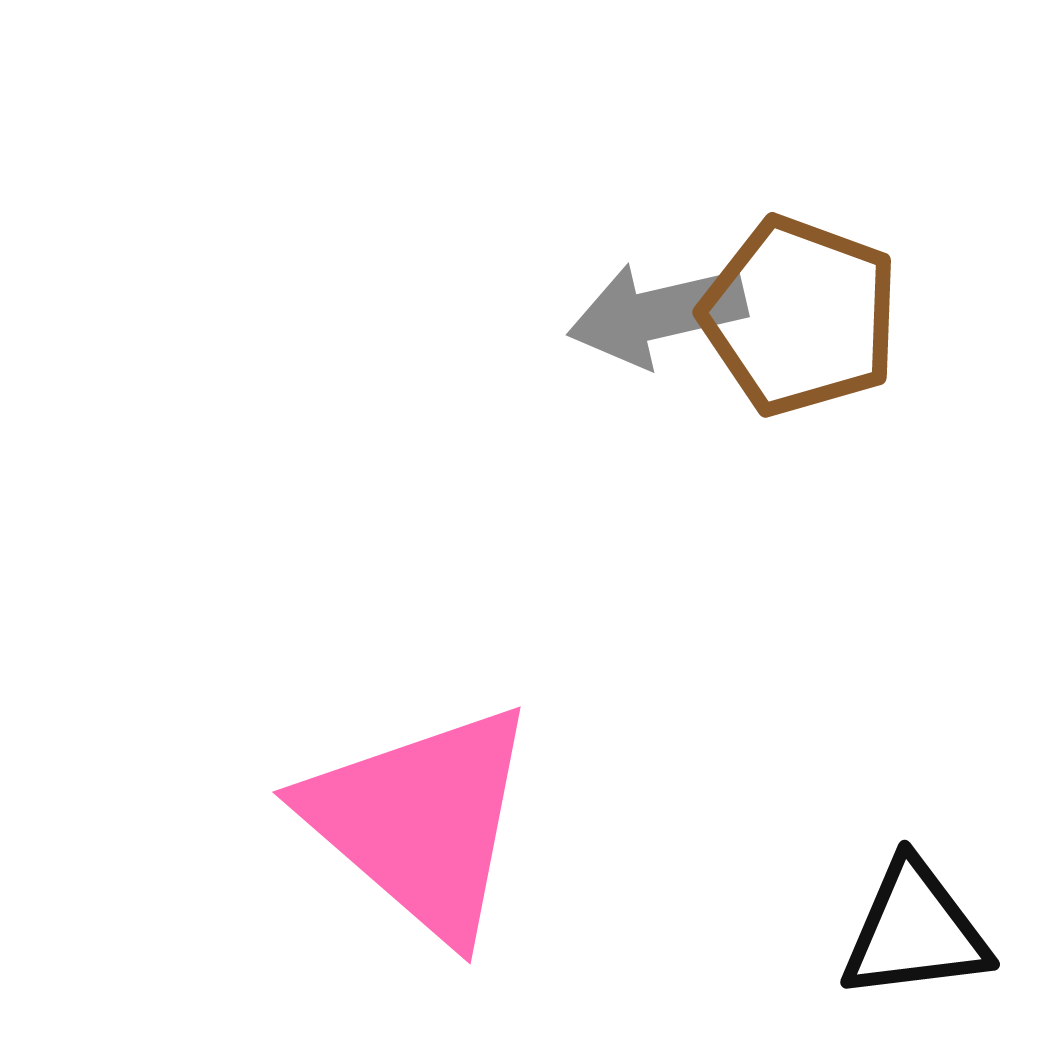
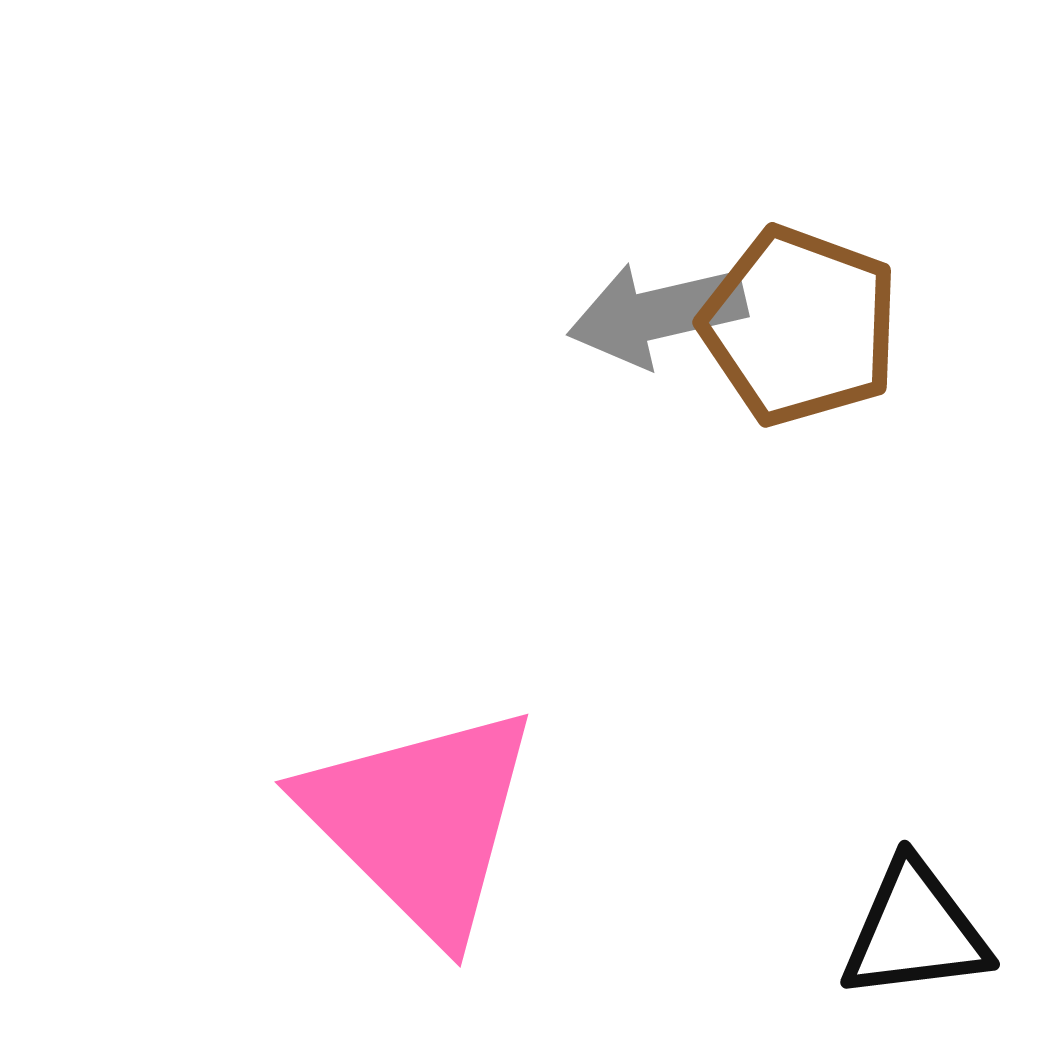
brown pentagon: moved 10 px down
pink triangle: rotated 4 degrees clockwise
